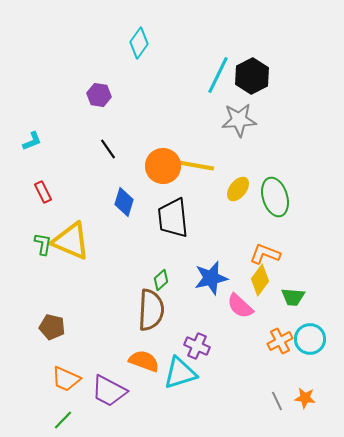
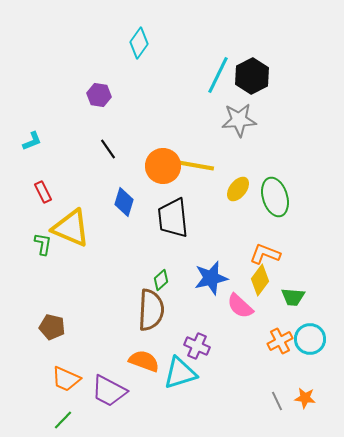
yellow triangle: moved 13 px up
